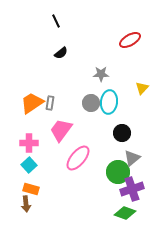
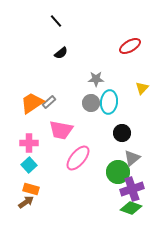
black line: rotated 16 degrees counterclockwise
red ellipse: moved 6 px down
gray star: moved 5 px left, 5 px down
gray rectangle: moved 1 px left, 1 px up; rotated 40 degrees clockwise
pink trapezoid: rotated 115 degrees counterclockwise
brown arrow: moved 2 px up; rotated 119 degrees counterclockwise
green diamond: moved 6 px right, 5 px up
